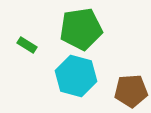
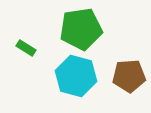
green rectangle: moved 1 px left, 3 px down
brown pentagon: moved 2 px left, 15 px up
